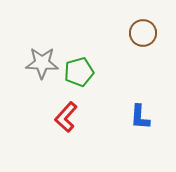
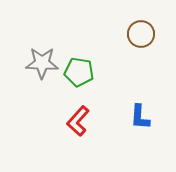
brown circle: moved 2 px left, 1 px down
green pentagon: rotated 24 degrees clockwise
red L-shape: moved 12 px right, 4 px down
